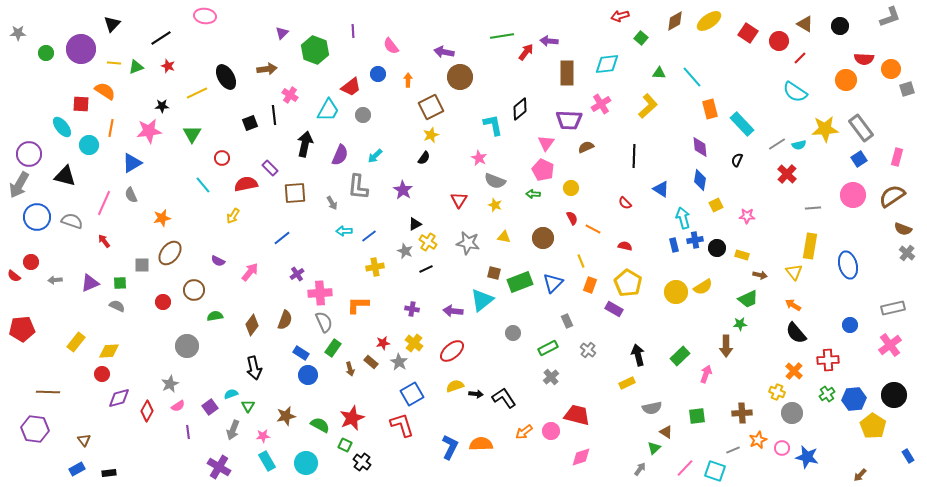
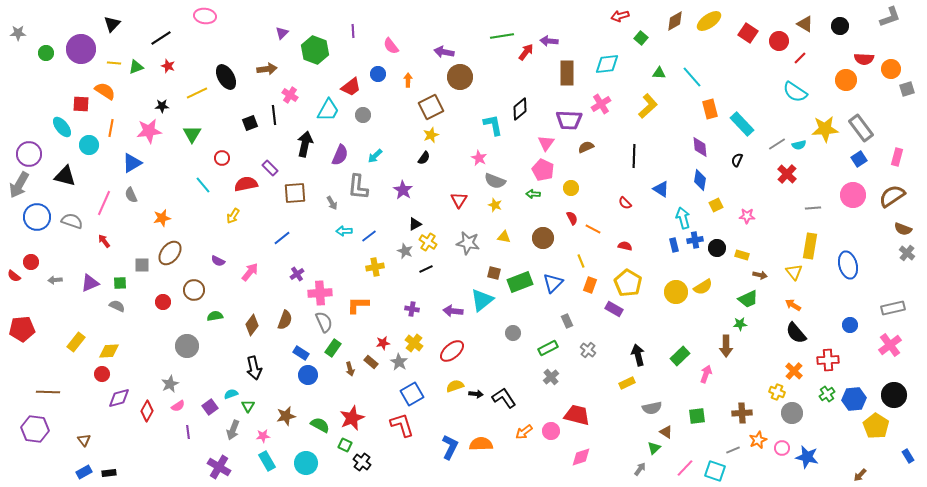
yellow pentagon at (873, 426): moved 3 px right
blue rectangle at (77, 469): moved 7 px right, 3 px down
